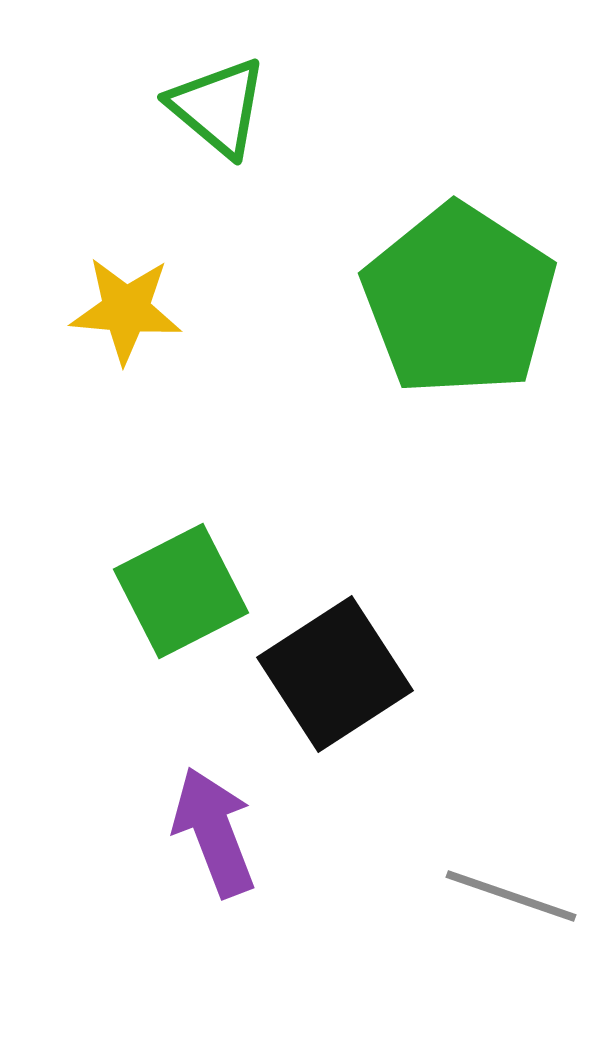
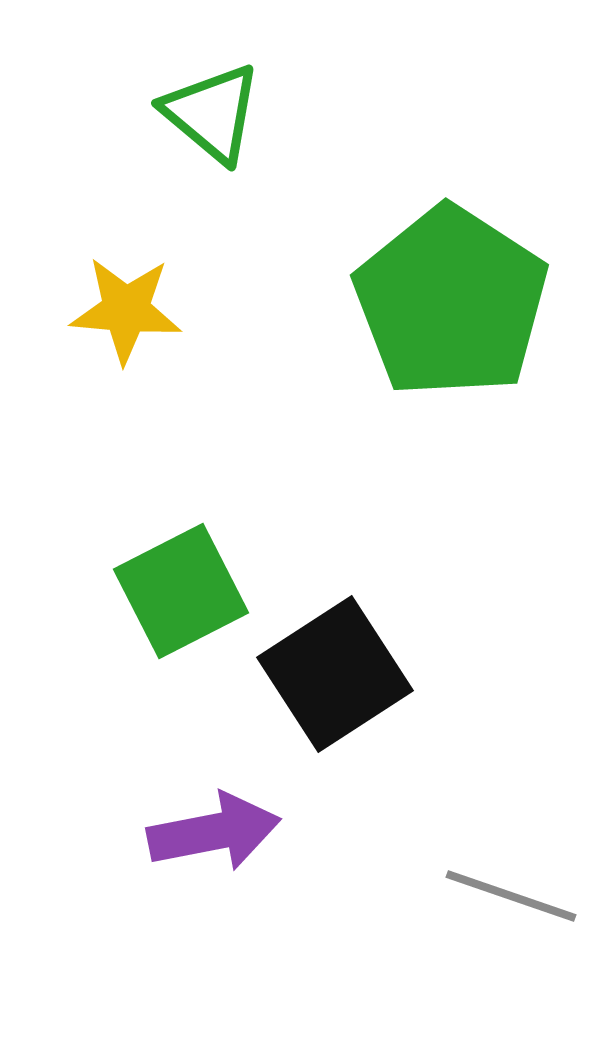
green triangle: moved 6 px left, 6 px down
green pentagon: moved 8 px left, 2 px down
purple arrow: rotated 100 degrees clockwise
